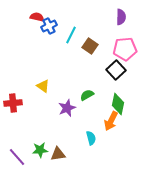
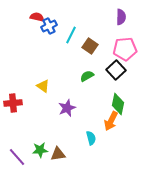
green semicircle: moved 19 px up
